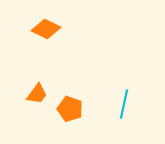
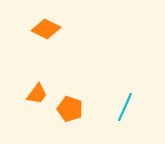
cyan line: moved 1 px right, 3 px down; rotated 12 degrees clockwise
